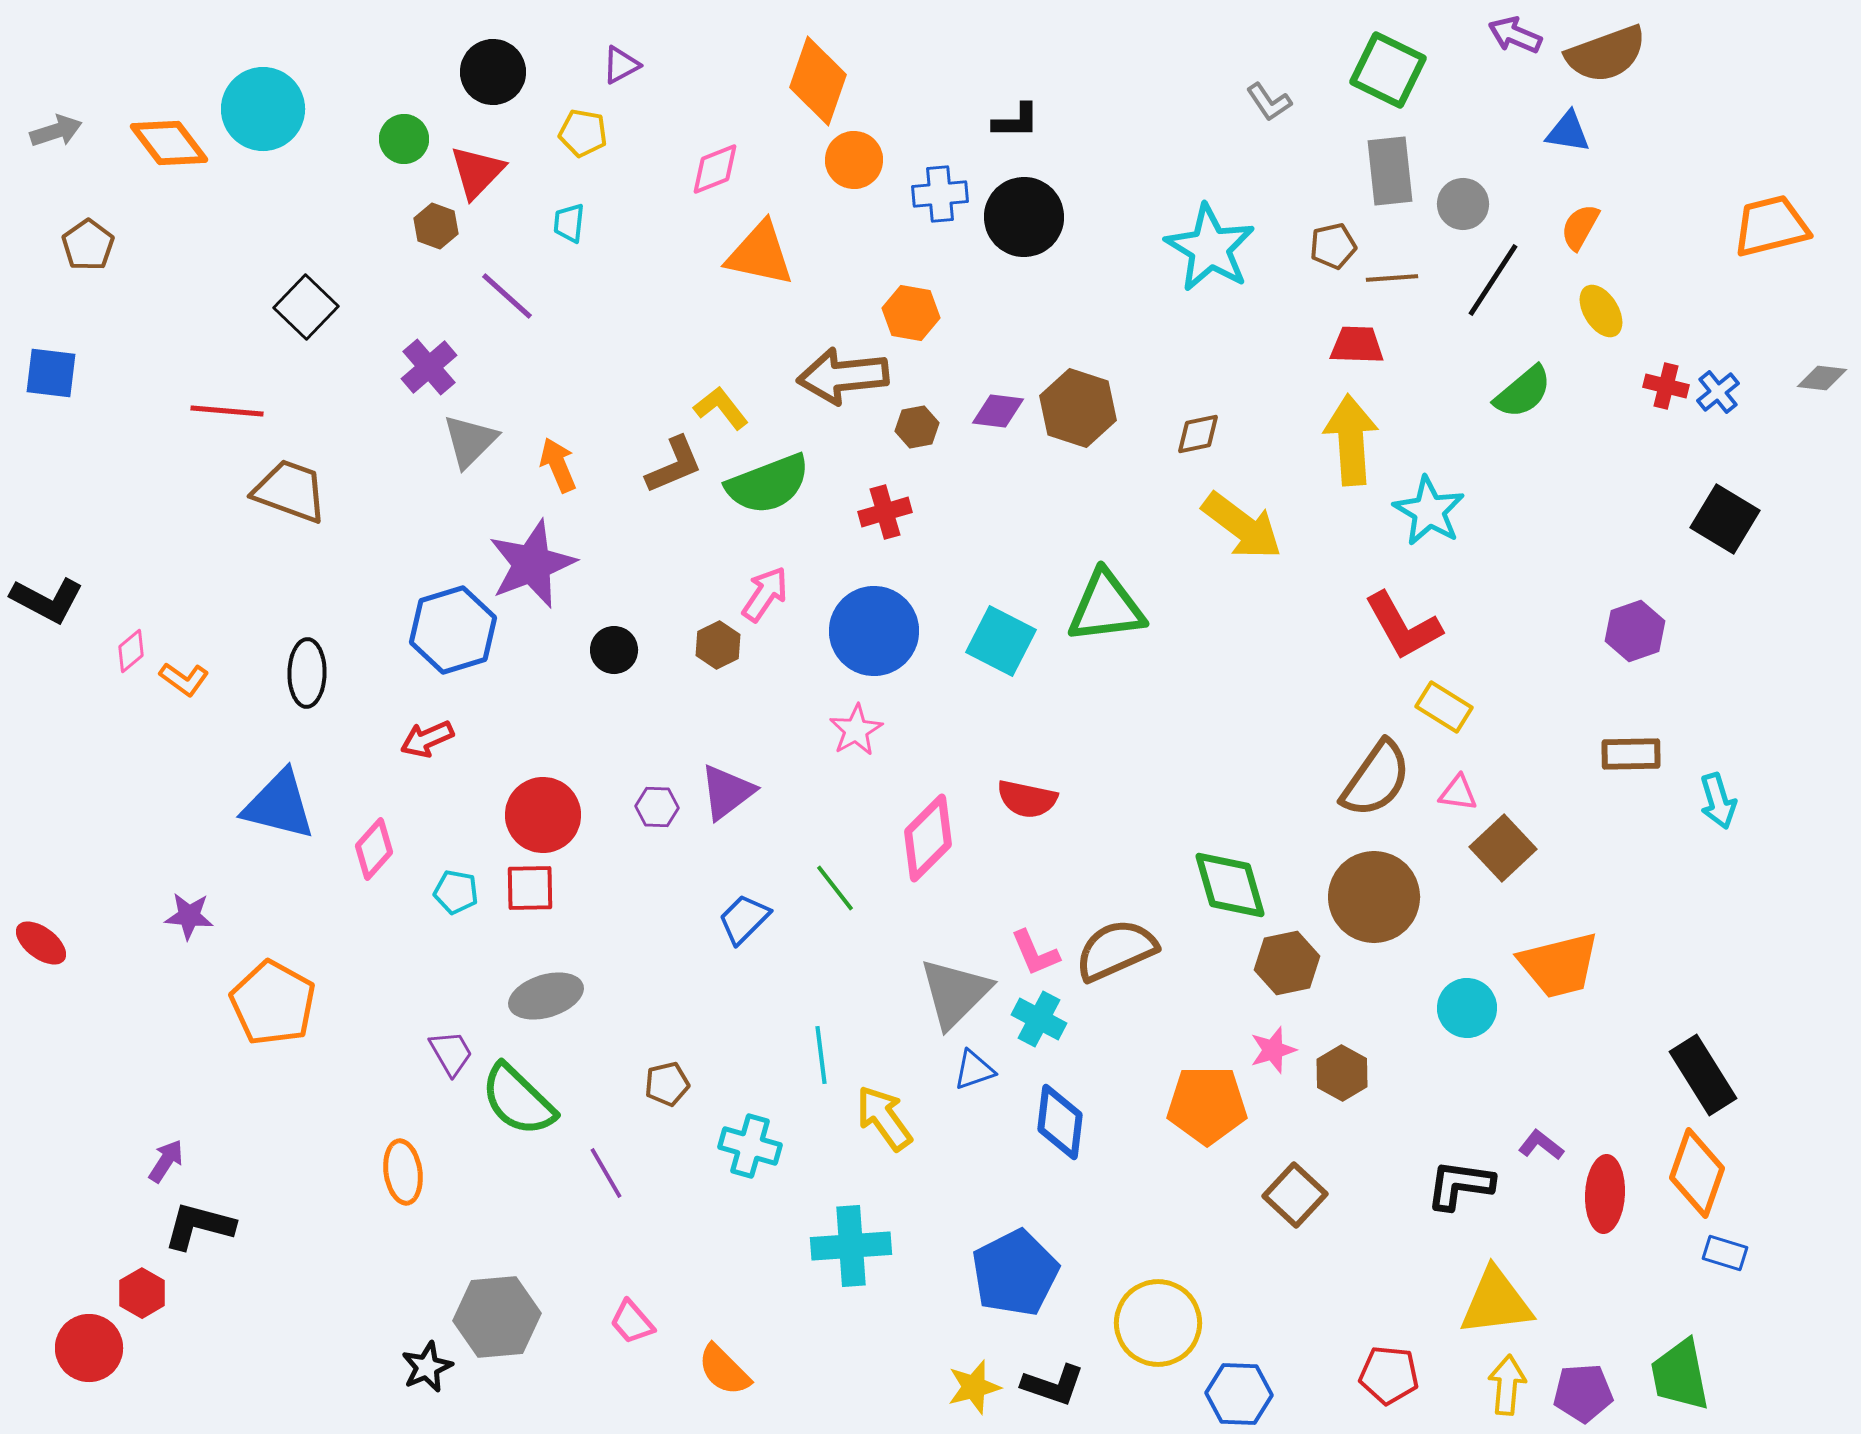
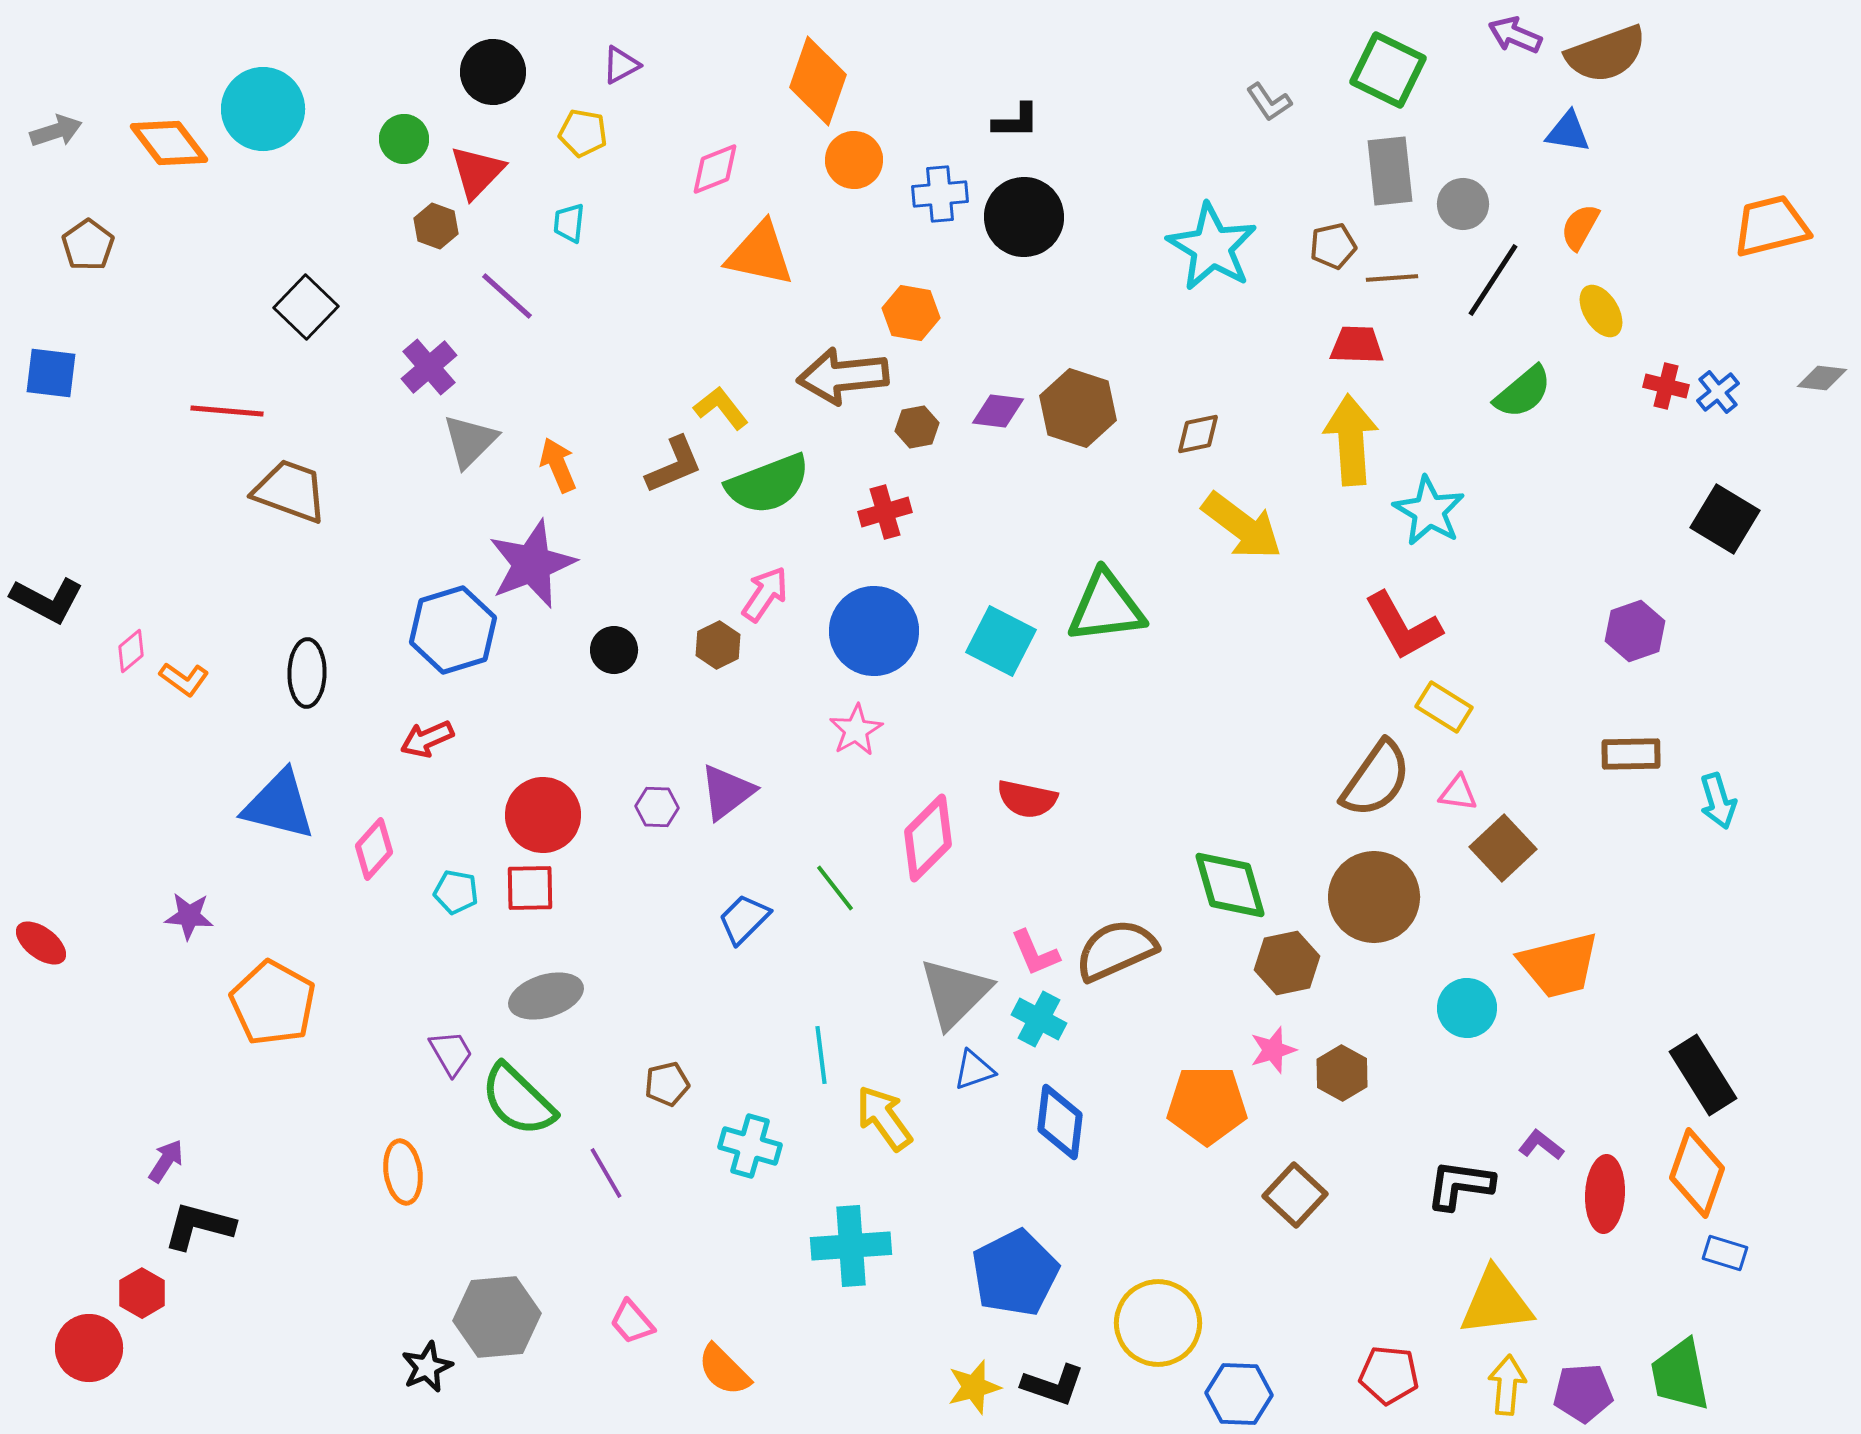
cyan star at (1210, 248): moved 2 px right, 1 px up
